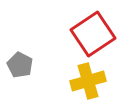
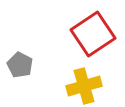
yellow cross: moved 4 px left, 5 px down
